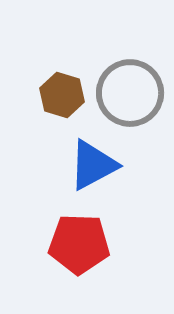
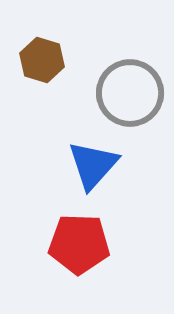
brown hexagon: moved 20 px left, 35 px up
blue triangle: rotated 20 degrees counterclockwise
